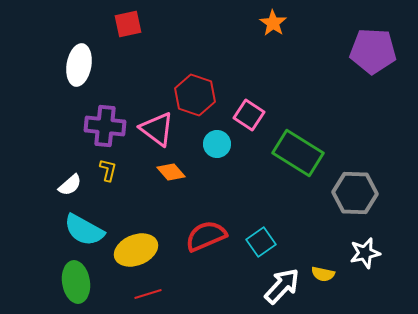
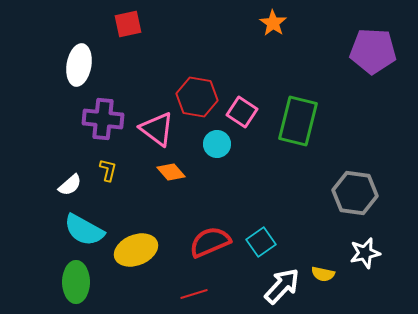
red hexagon: moved 2 px right, 2 px down; rotated 9 degrees counterclockwise
pink square: moved 7 px left, 3 px up
purple cross: moved 2 px left, 7 px up
green rectangle: moved 32 px up; rotated 72 degrees clockwise
gray hexagon: rotated 6 degrees clockwise
red semicircle: moved 4 px right, 6 px down
green ellipse: rotated 9 degrees clockwise
red line: moved 46 px right
